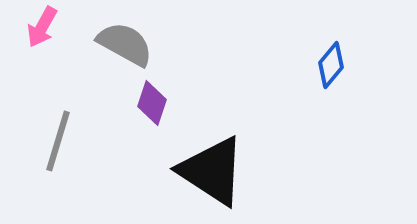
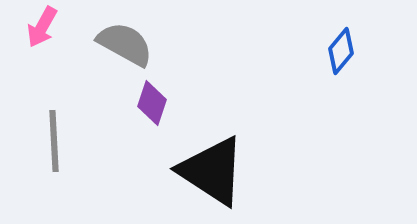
blue diamond: moved 10 px right, 14 px up
gray line: moved 4 px left; rotated 20 degrees counterclockwise
